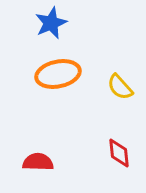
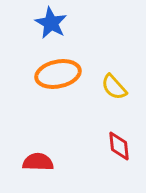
blue star: rotated 20 degrees counterclockwise
yellow semicircle: moved 6 px left
red diamond: moved 7 px up
